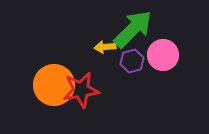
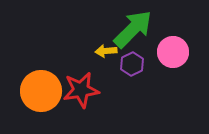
yellow arrow: moved 1 px right, 4 px down
pink circle: moved 10 px right, 3 px up
purple hexagon: moved 3 px down; rotated 10 degrees counterclockwise
orange circle: moved 13 px left, 6 px down
